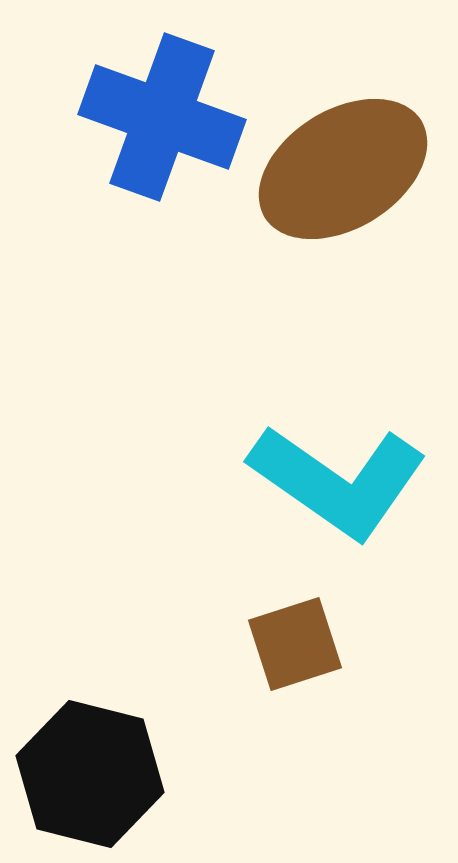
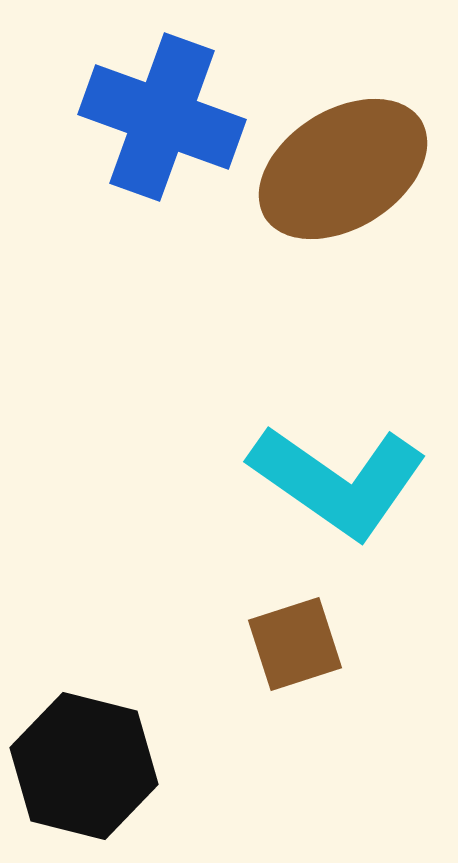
black hexagon: moved 6 px left, 8 px up
